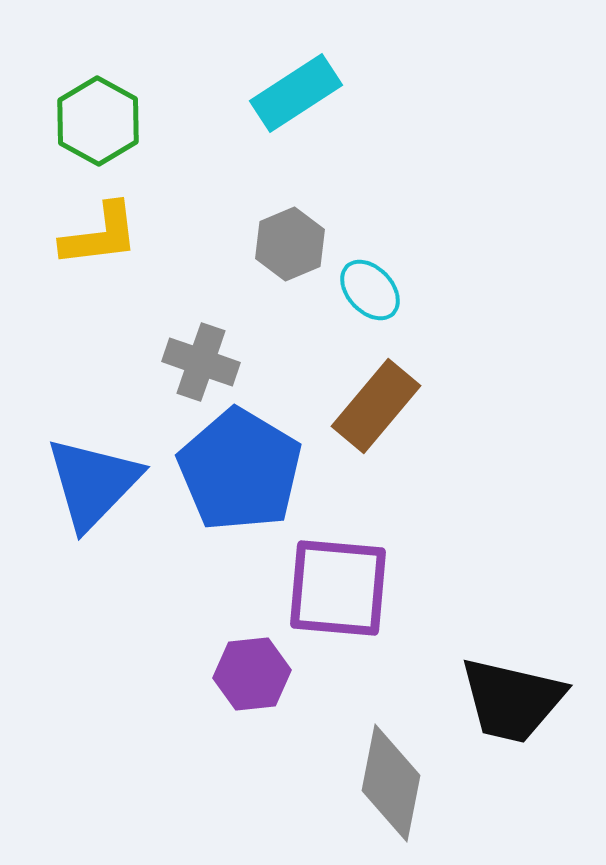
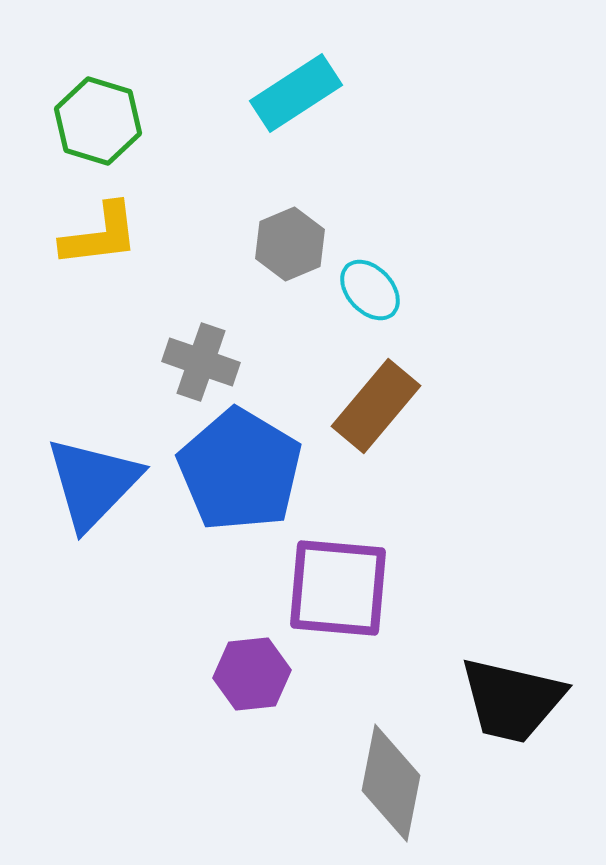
green hexagon: rotated 12 degrees counterclockwise
